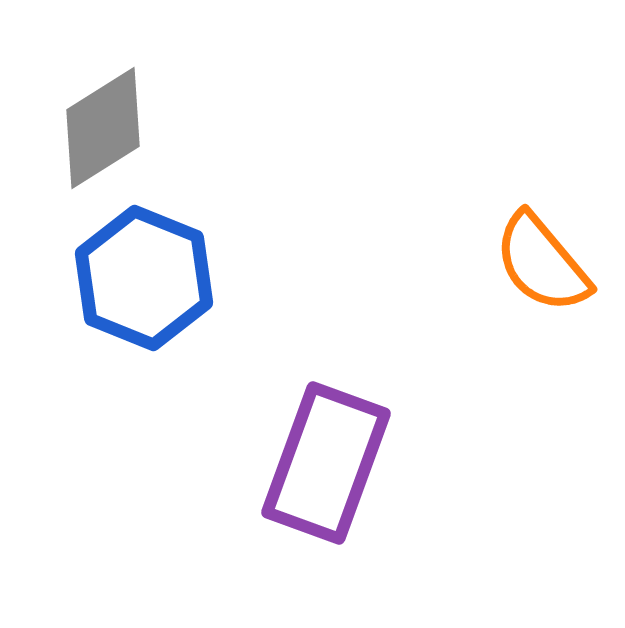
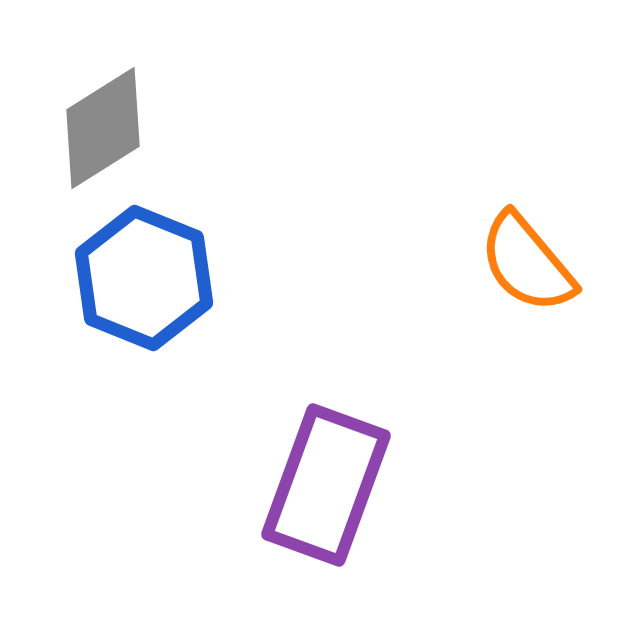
orange semicircle: moved 15 px left
purple rectangle: moved 22 px down
